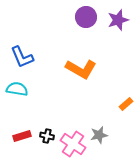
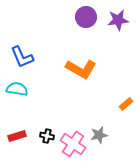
purple star: rotated 10 degrees clockwise
red rectangle: moved 5 px left
